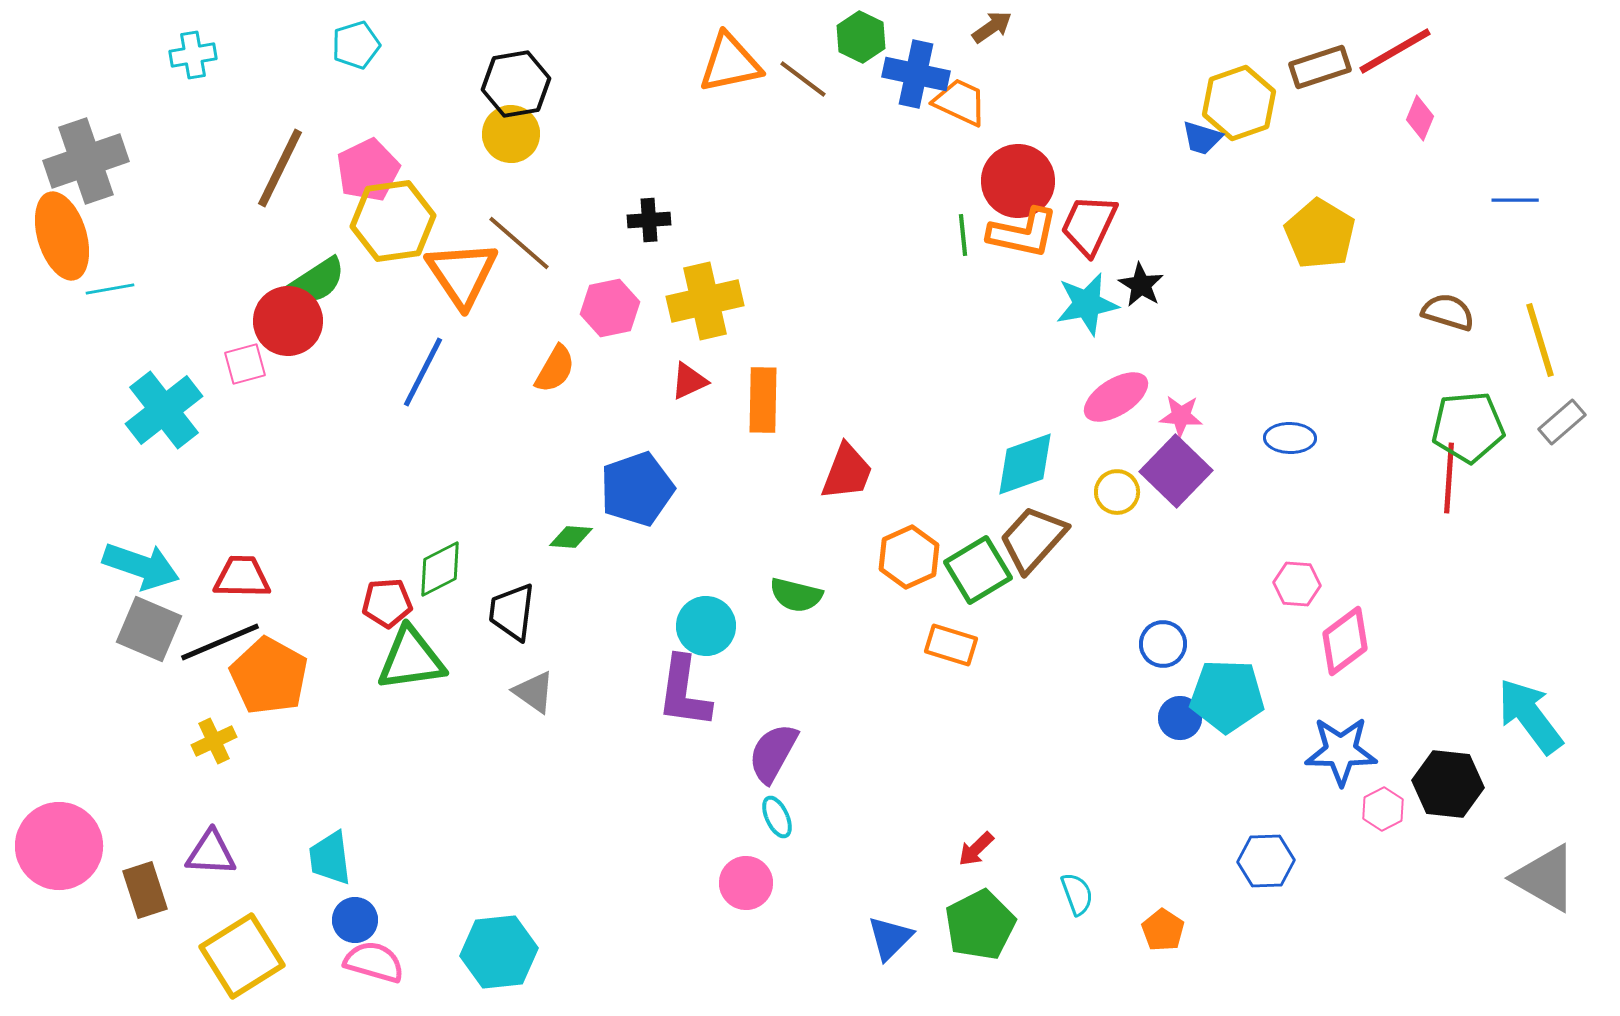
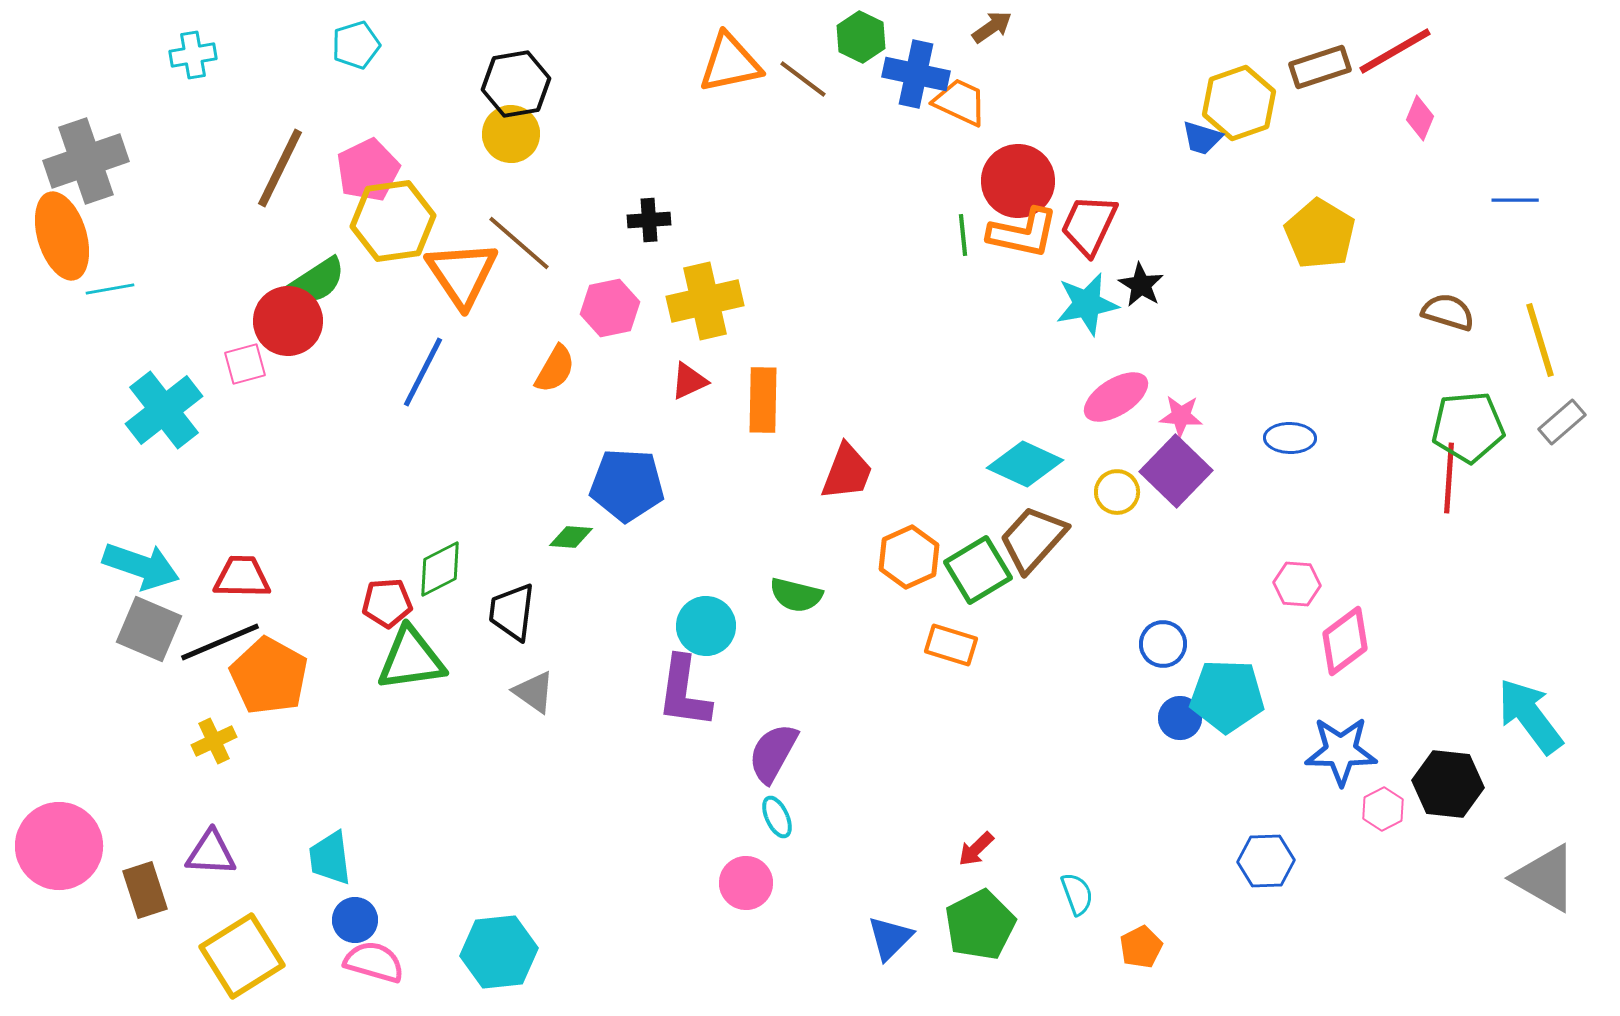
cyan diamond at (1025, 464): rotated 44 degrees clockwise
blue pentagon at (637, 489): moved 10 px left, 4 px up; rotated 22 degrees clockwise
orange pentagon at (1163, 930): moved 22 px left, 17 px down; rotated 12 degrees clockwise
